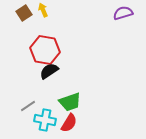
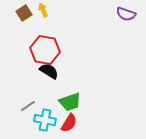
purple semicircle: moved 3 px right, 1 px down; rotated 144 degrees counterclockwise
black semicircle: rotated 66 degrees clockwise
